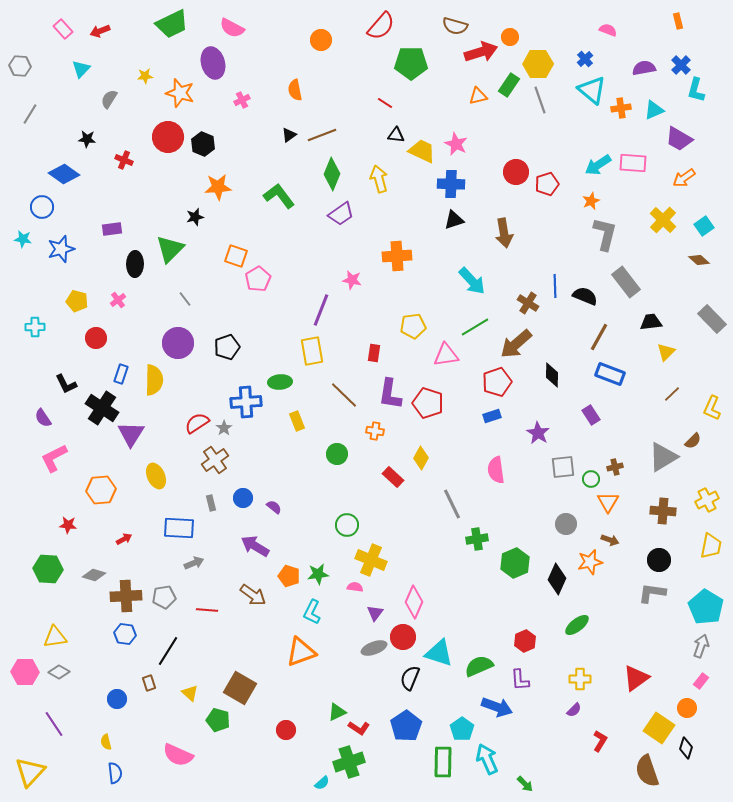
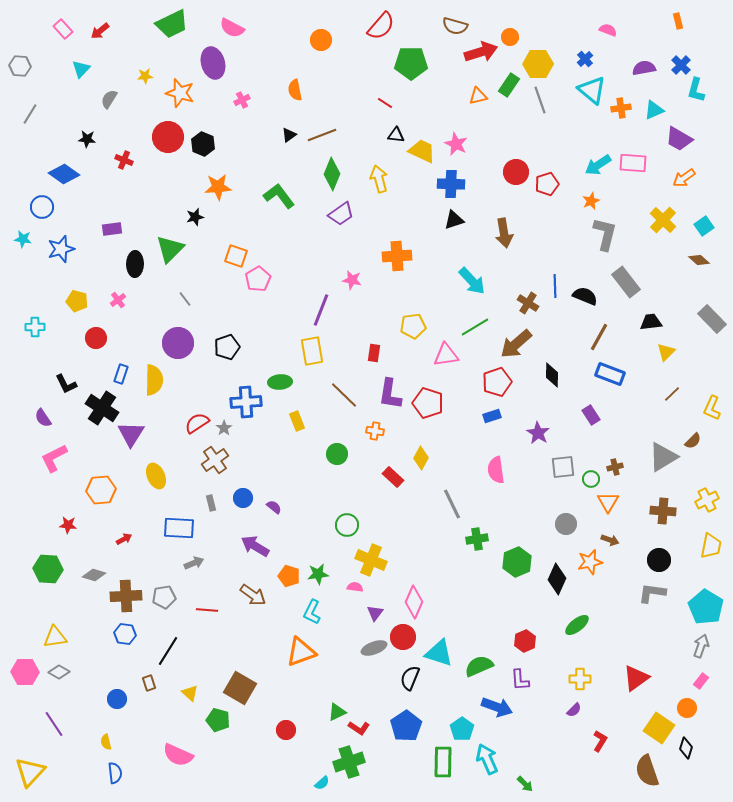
red arrow at (100, 31): rotated 18 degrees counterclockwise
green hexagon at (515, 563): moved 2 px right, 1 px up
